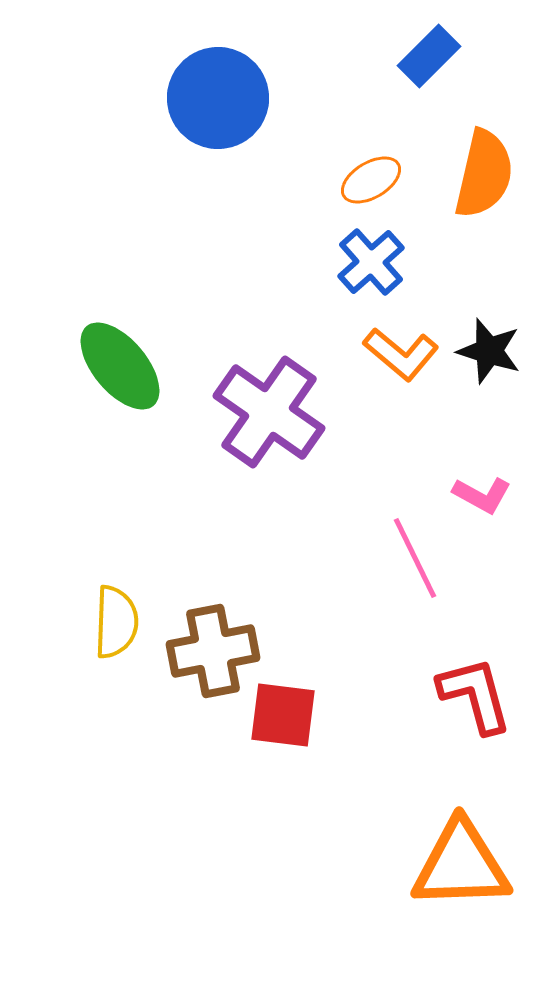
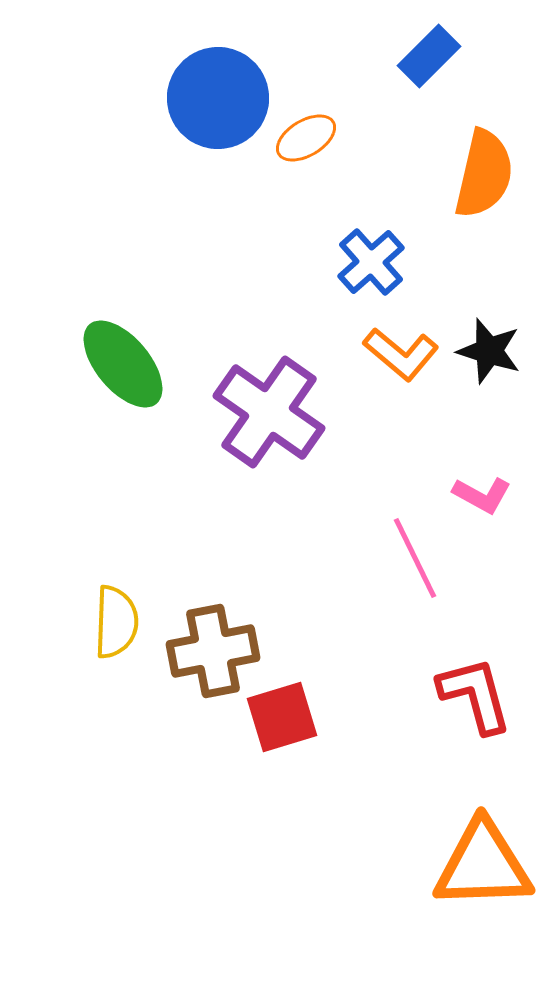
orange ellipse: moved 65 px left, 42 px up
green ellipse: moved 3 px right, 2 px up
red square: moved 1 px left, 2 px down; rotated 24 degrees counterclockwise
orange triangle: moved 22 px right
